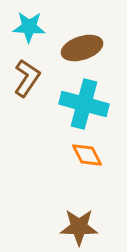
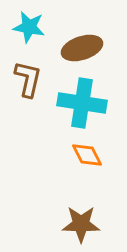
cyan star: rotated 8 degrees clockwise
brown L-shape: moved 1 px right, 1 px down; rotated 21 degrees counterclockwise
cyan cross: moved 2 px left, 1 px up; rotated 6 degrees counterclockwise
brown star: moved 2 px right, 3 px up
